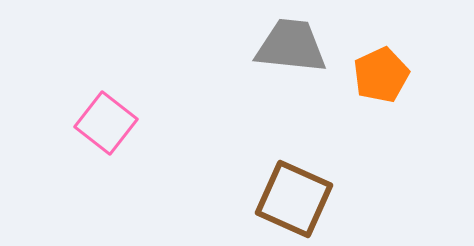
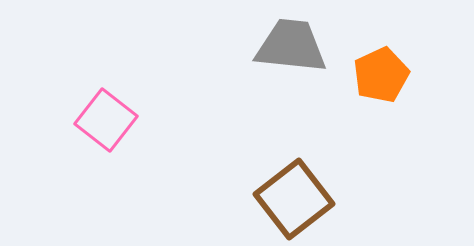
pink square: moved 3 px up
brown square: rotated 28 degrees clockwise
